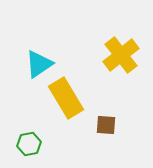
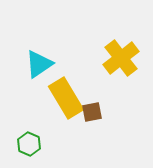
yellow cross: moved 3 px down
brown square: moved 14 px left, 13 px up; rotated 15 degrees counterclockwise
green hexagon: rotated 25 degrees counterclockwise
